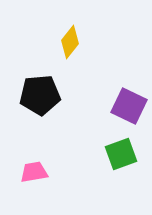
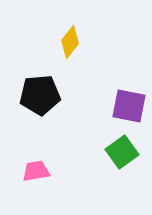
purple square: rotated 15 degrees counterclockwise
green square: moved 1 px right, 2 px up; rotated 16 degrees counterclockwise
pink trapezoid: moved 2 px right, 1 px up
